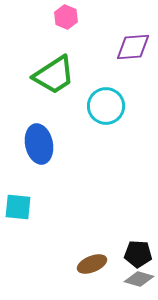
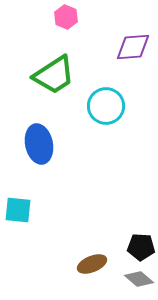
cyan square: moved 3 px down
black pentagon: moved 3 px right, 7 px up
gray diamond: rotated 24 degrees clockwise
